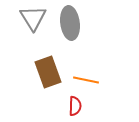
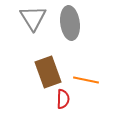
red semicircle: moved 12 px left, 7 px up
